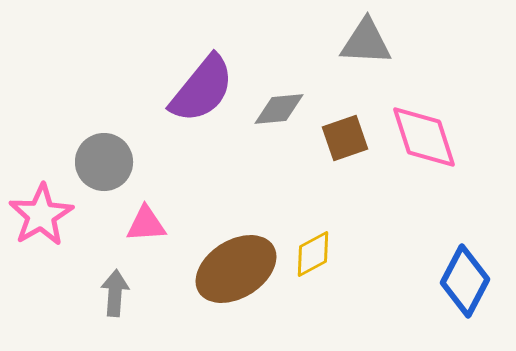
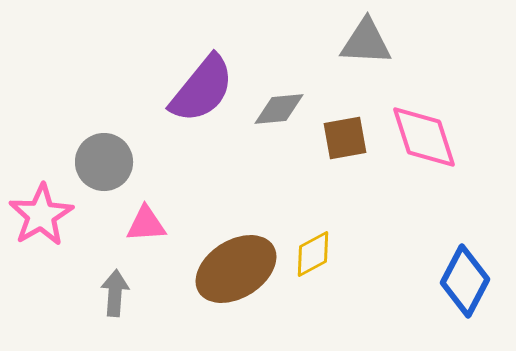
brown square: rotated 9 degrees clockwise
